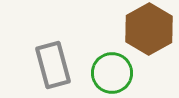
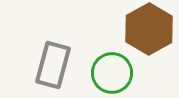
gray rectangle: rotated 30 degrees clockwise
